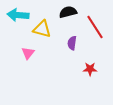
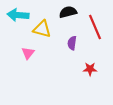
red line: rotated 10 degrees clockwise
